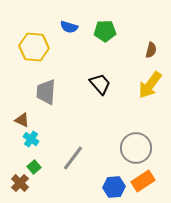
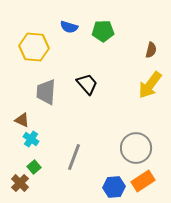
green pentagon: moved 2 px left
black trapezoid: moved 13 px left
gray line: moved 1 px right, 1 px up; rotated 16 degrees counterclockwise
